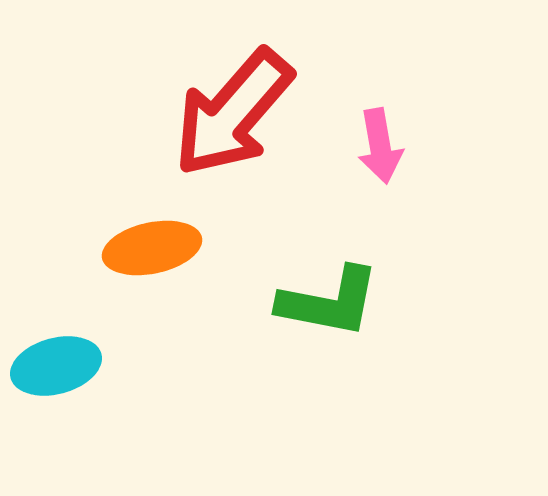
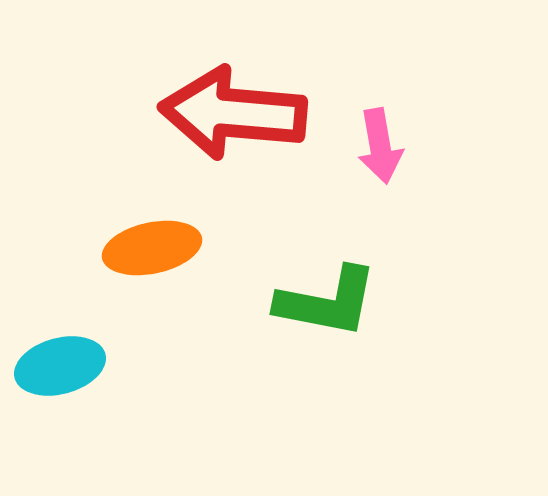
red arrow: rotated 54 degrees clockwise
green L-shape: moved 2 px left
cyan ellipse: moved 4 px right
